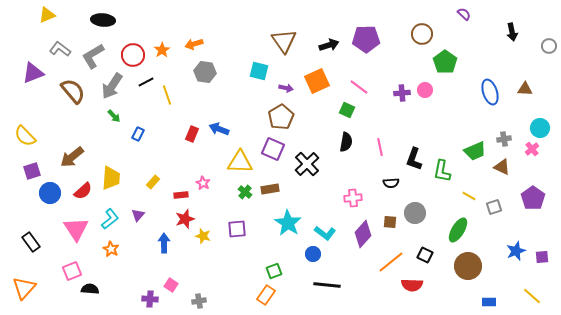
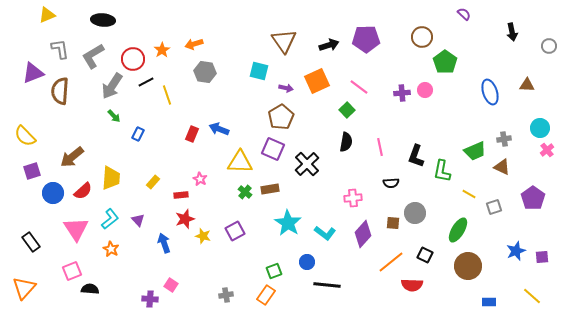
brown circle at (422, 34): moved 3 px down
gray L-shape at (60, 49): rotated 45 degrees clockwise
red circle at (133, 55): moved 4 px down
brown triangle at (525, 89): moved 2 px right, 4 px up
brown semicircle at (73, 91): moved 13 px left; rotated 136 degrees counterclockwise
green square at (347, 110): rotated 21 degrees clockwise
pink cross at (532, 149): moved 15 px right, 1 px down
black L-shape at (414, 159): moved 2 px right, 3 px up
pink star at (203, 183): moved 3 px left, 4 px up
blue circle at (50, 193): moved 3 px right
yellow line at (469, 196): moved 2 px up
purple triangle at (138, 215): moved 5 px down; rotated 24 degrees counterclockwise
brown square at (390, 222): moved 3 px right, 1 px down
purple square at (237, 229): moved 2 px left, 2 px down; rotated 24 degrees counterclockwise
blue arrow at (164, 243): rotated 18 degrees counterclockwise
blue circle at (313, 254): moved 6 px left, 8 px down
gray cross at (199, 301): moved 27 px right, 6 px up
